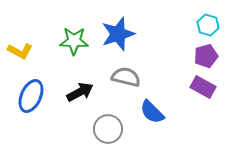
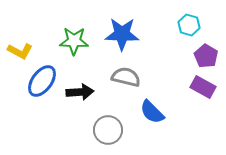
cyan hexagon: moved 19 px left
blue star: moved 4 px right; rotated 20 degrees clockwise
purple pentagon: rotated 25 degrees counterclockwise
black arrow: rotated 24 degrees clockwise
blue ellipse: moved 11 px right, 15 px up; rotated 12 degrees clockwise
gray circle: moved 1 px down
